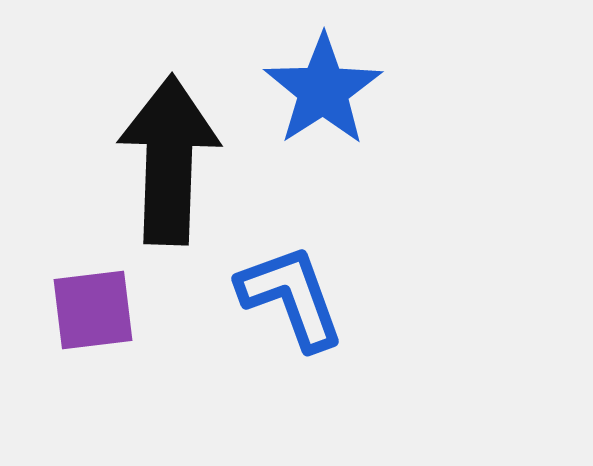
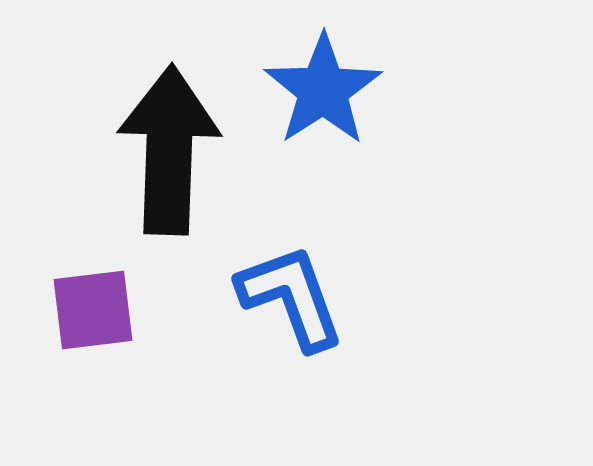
black arrow: moved 10 px up
